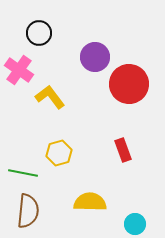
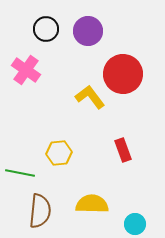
black circle: moved 7 px right, 4 px up
purple circle: moved 7 px left, 26 px up
pink cross: moved 7 px right
red circle: moved 6 px left, 10 px up
yellow L-shape: moved 40 px right
yellow hexagon: rotated 10 degrees clockwise
green line: moved 3 px left
yellow semicircle: moved 2 px right, 2 px down
brown semicircle: moved 12 px right
